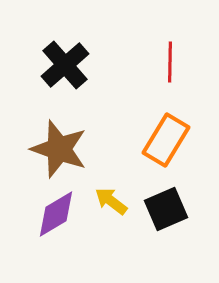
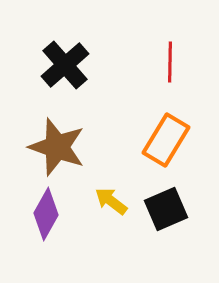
brown star: moved 2 px left, 2 px up
purple diamond: moved 10 px left; rotated 30 degrees counterclockwise
